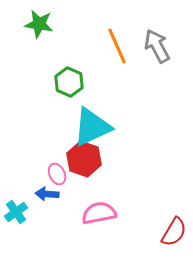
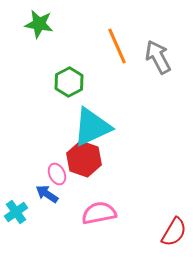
gray arrow: moved 1 px right, 11 px down
green hexagon: rotated 8 degrees clockwise
blue arrow: rotated 30 degrees clockwise
